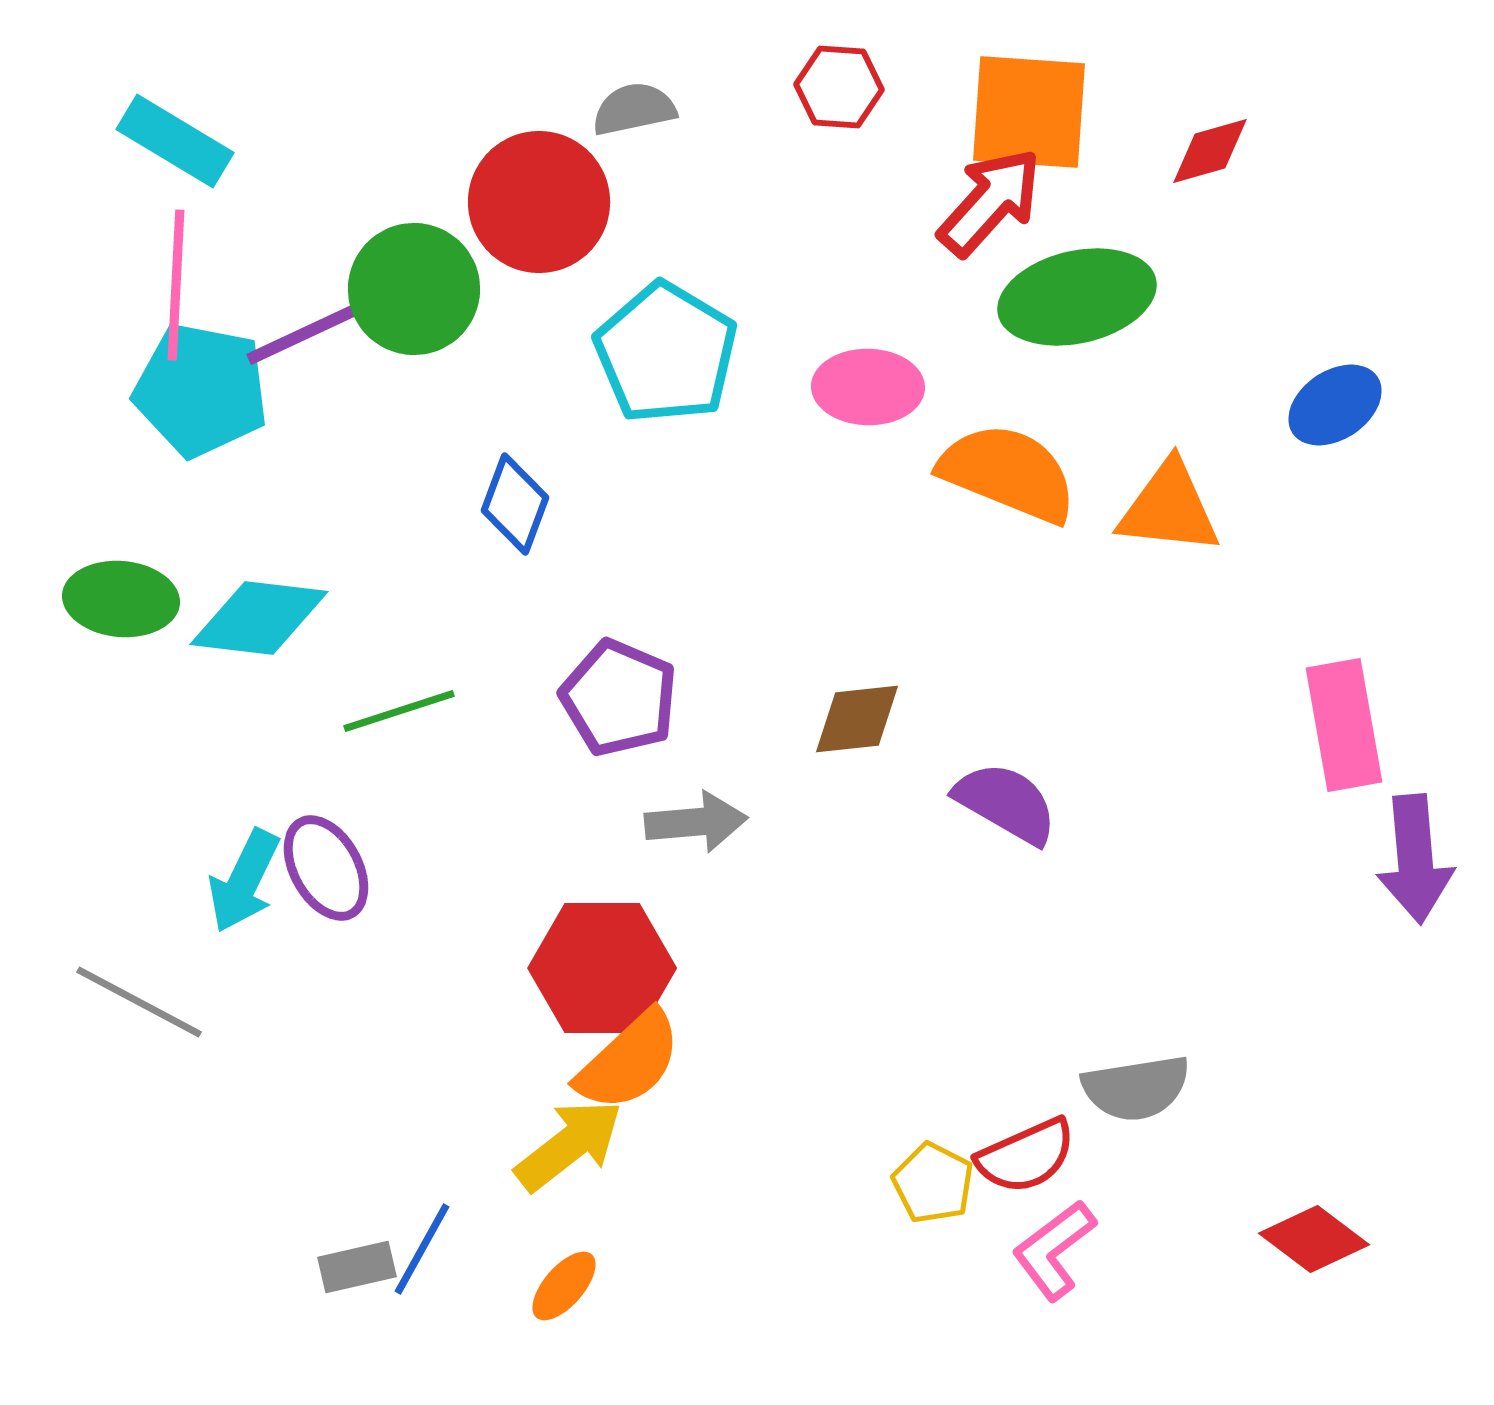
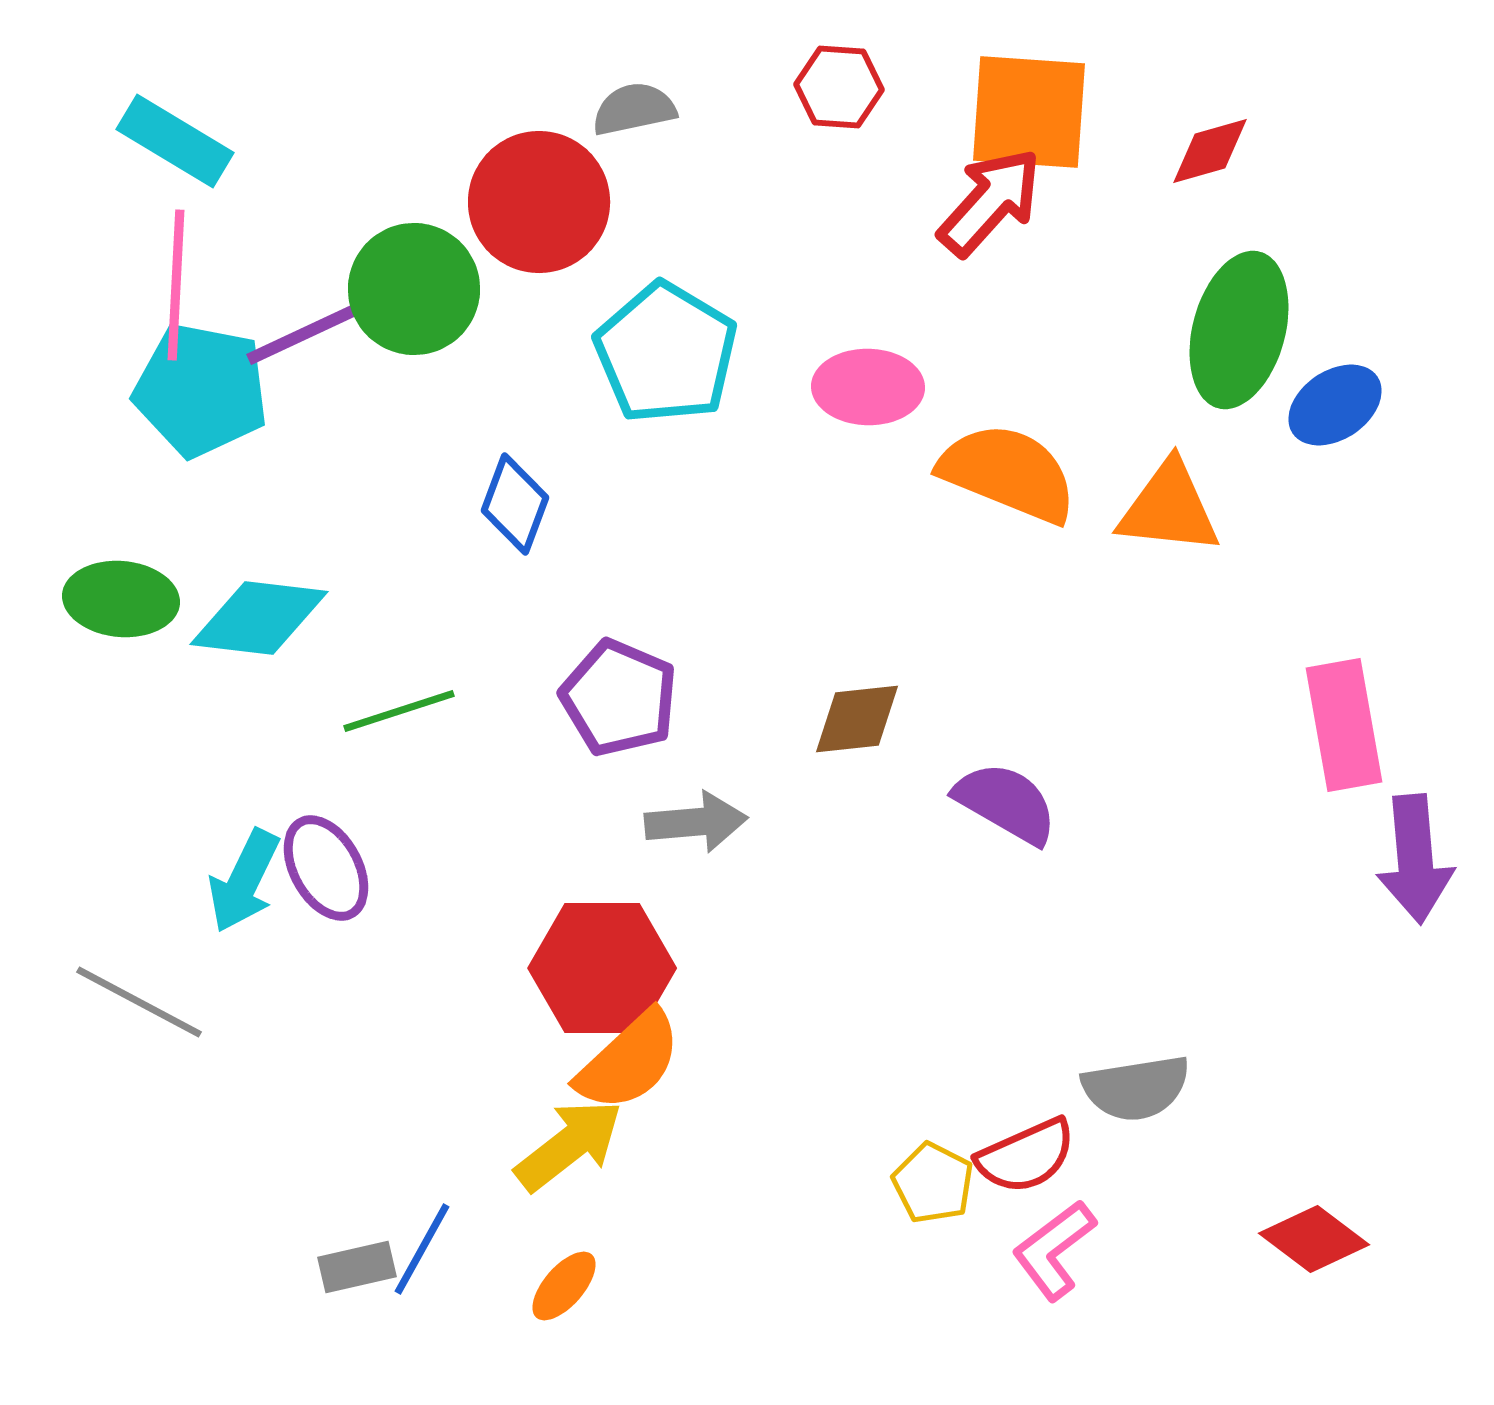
green ellipse at (1077, 297): moved 162 px right, 33 px down; rotated 62 degrees counterclockwise
